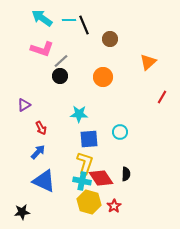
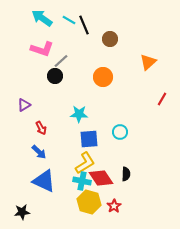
cyan line: rotated 32 degrees clockwise
black circle: moved 5 px left
red line: moved 2 px down
blue arrow: moved 1 px right; rotated 91 degrees clockwise
yellow L-shape: rotated 40 degrees clockwise
